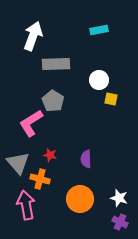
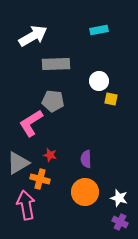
white arrow: rotated 40 degrees clockwise
white circle: moved 1 px down
gray pentagon: rotated 25 degrees counterclockwise
gray triangle: rotated 40 degrees clockwise
orange circle: moved 5 px right, 7 px up
